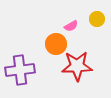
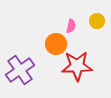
yellow circle: moved 2 px down
pink semicircle: rotated 48 degrees counterclockwise
purple cross: rotated 28 degrees counterclockwise
